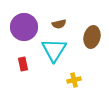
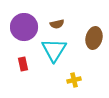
brown semicircle: moved 2 px left
brown ellipse: moved 2 px right, 1 px down
